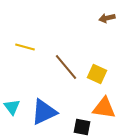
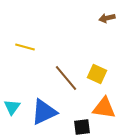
brown line: moved 11 px down
cyan triangle: rotated 12 degrees clockwise
black square: rotated 18 degrees counterclockwise
